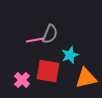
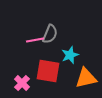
pink cross: moved 3 px down
